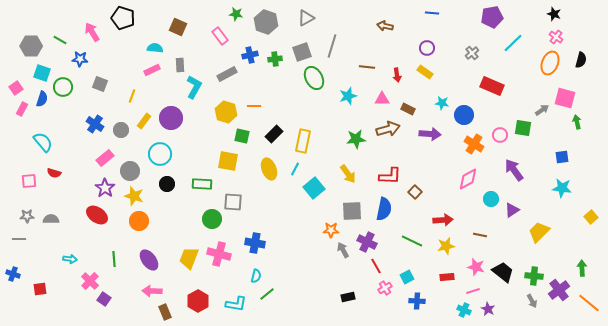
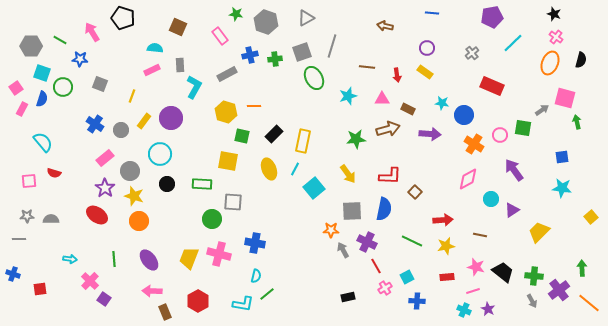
cyan L-shape at (236, 304): moved 7 px right
